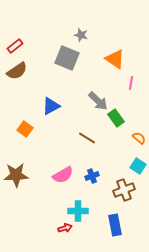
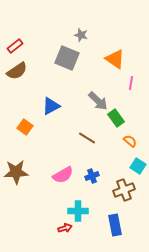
orange square: moved 2 px up
orange semicircle: moved 9 px left, 3 px down
brown star: moved 3 px up
